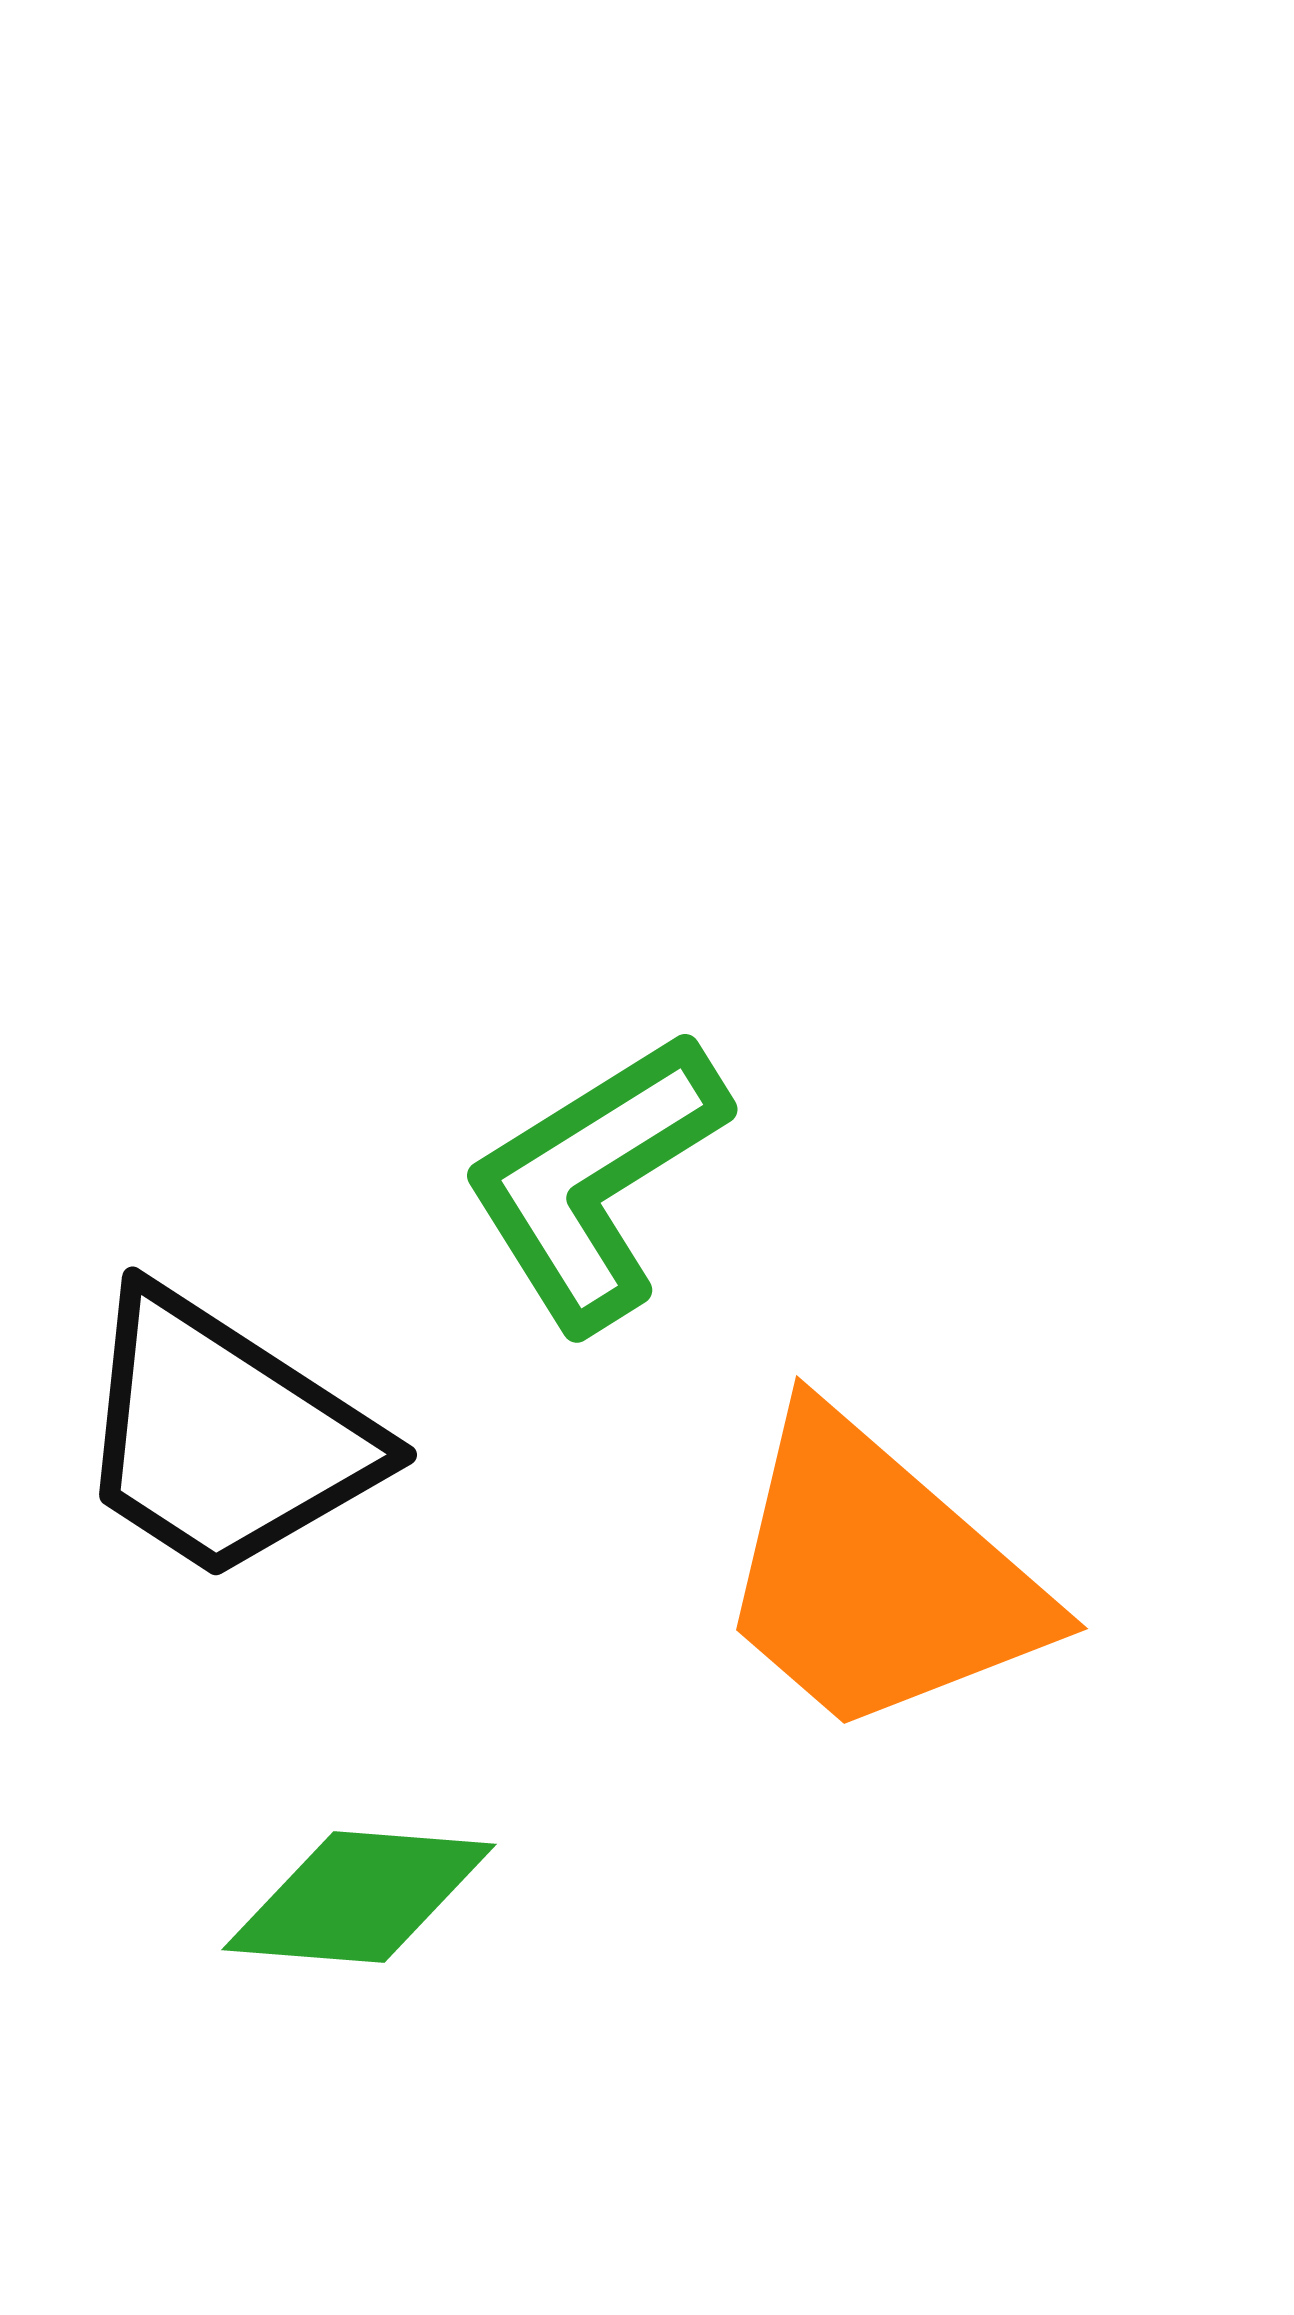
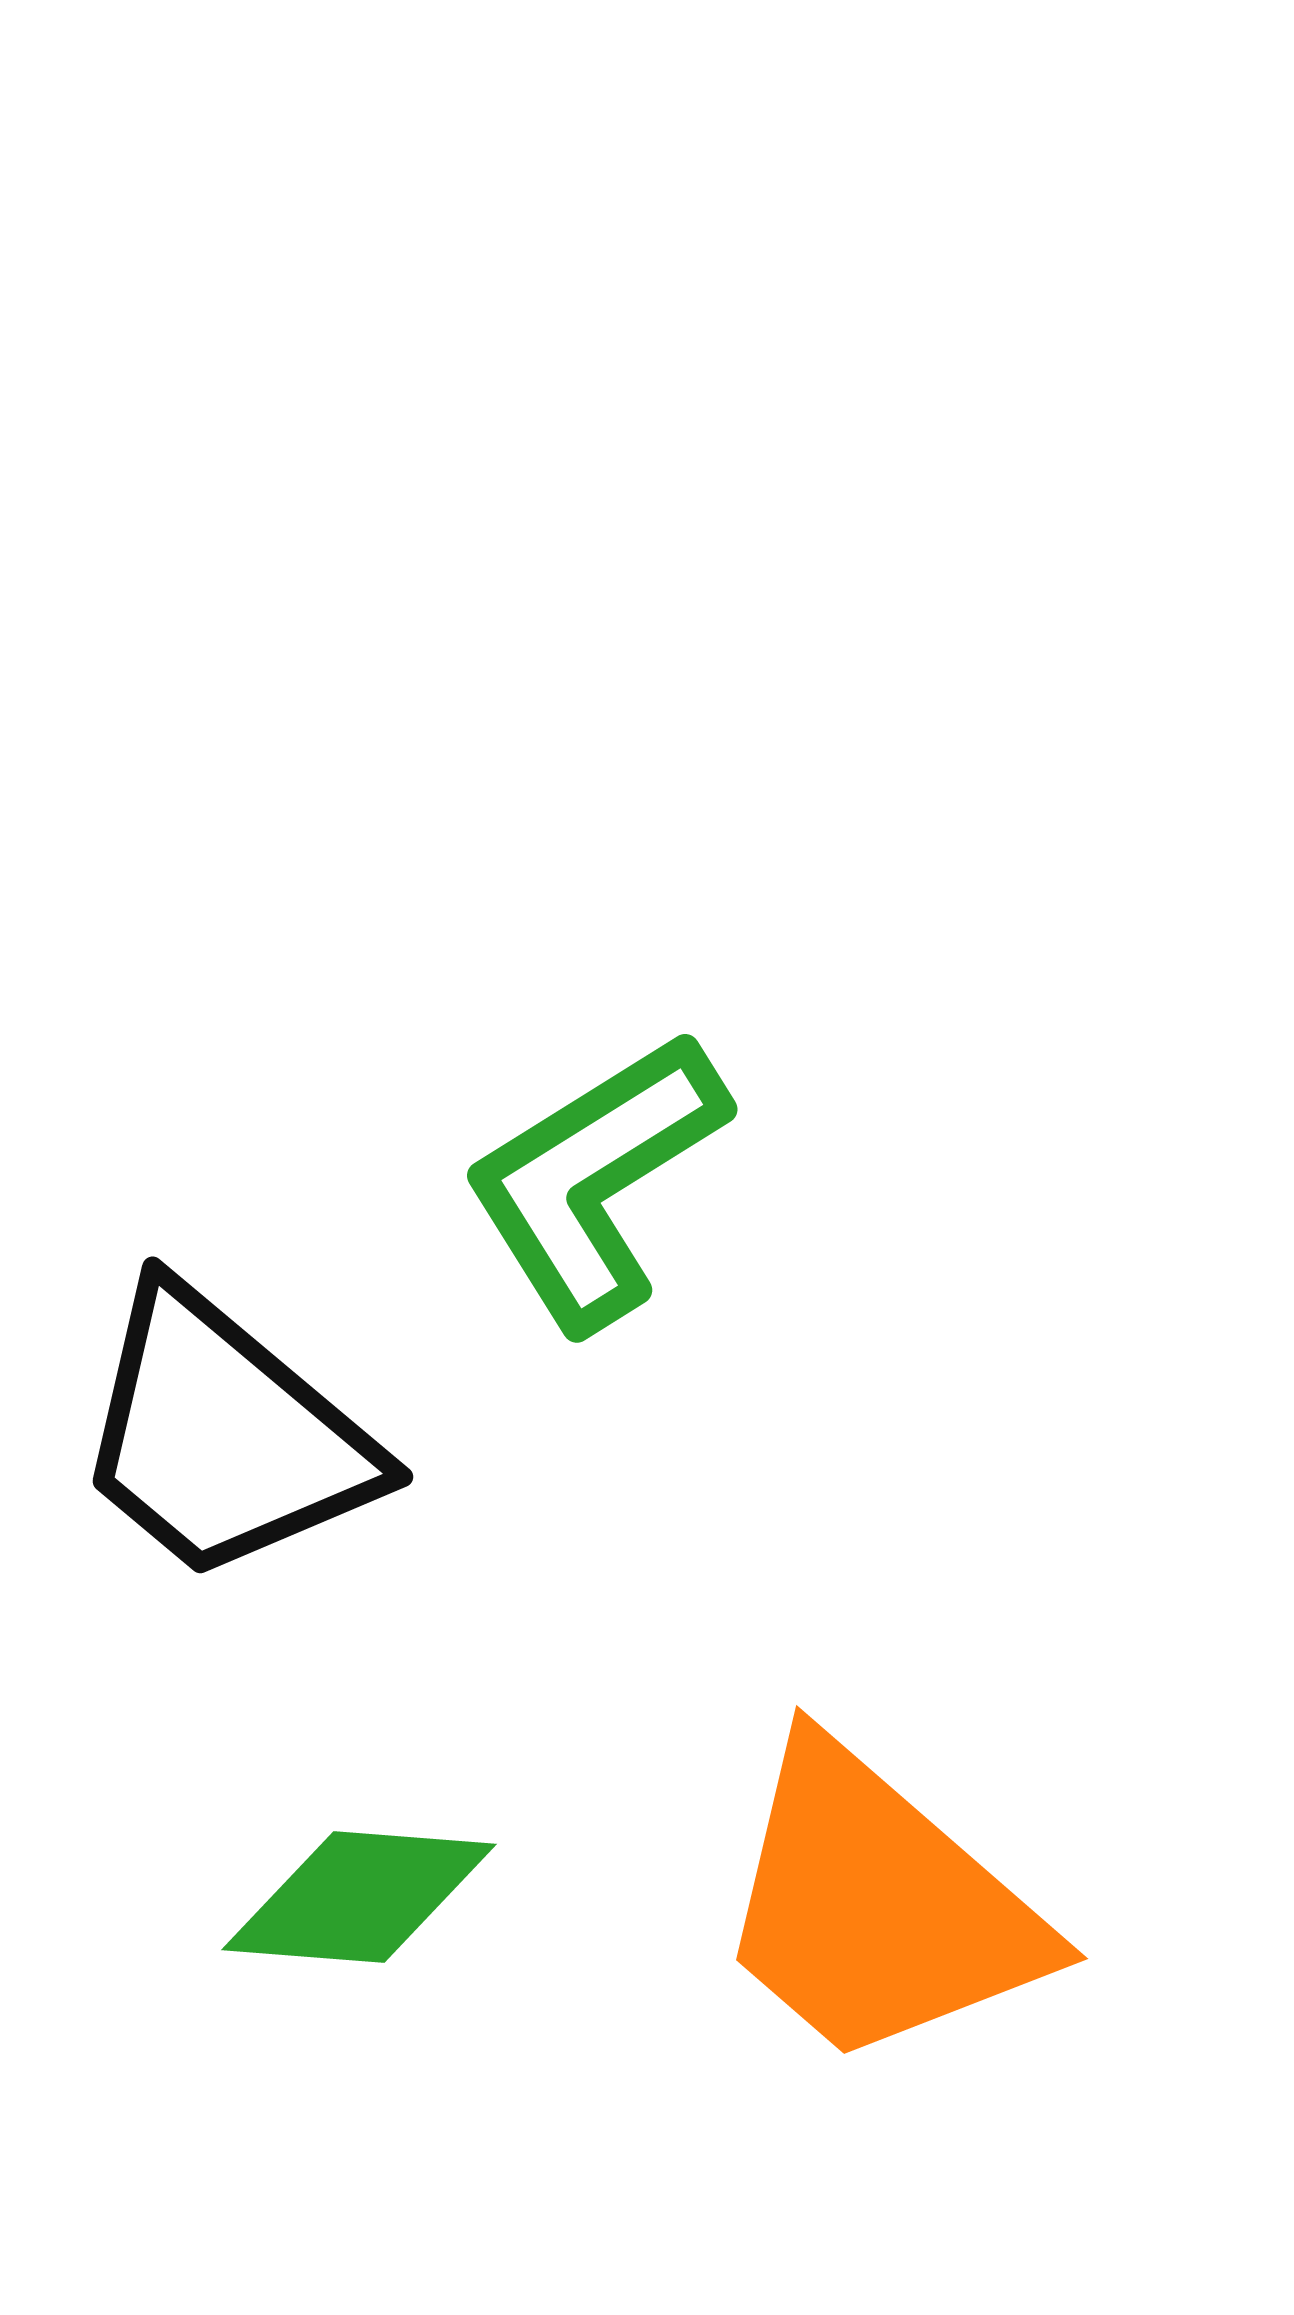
black trapezoid: rotated 7 degrees clockwise
orange trapezoid: moved 330 px down
